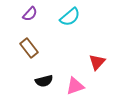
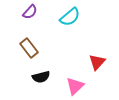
purple semicircle: moved 2 px up
black semicircle: moved 3 px left, 4 px up
pink triangle: rotated 24 degrees counterclockwise
